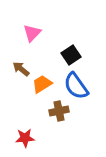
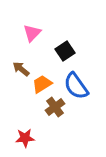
black square: moved 6 px left, 4 px up
brown cross: moved 4 px left, 4 px up; rotated 24 degrees counterclockwise
